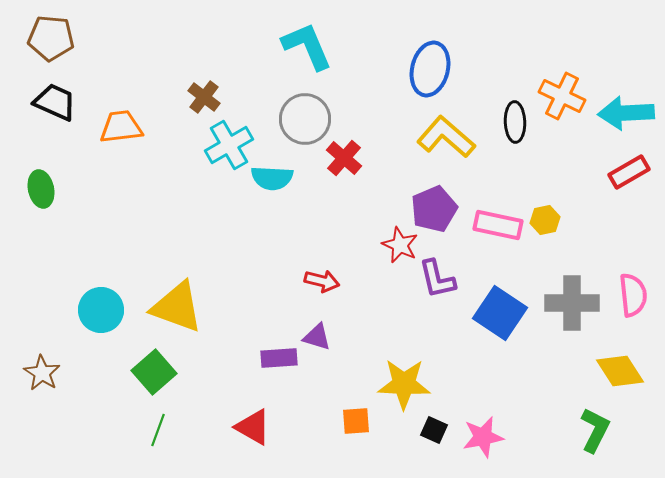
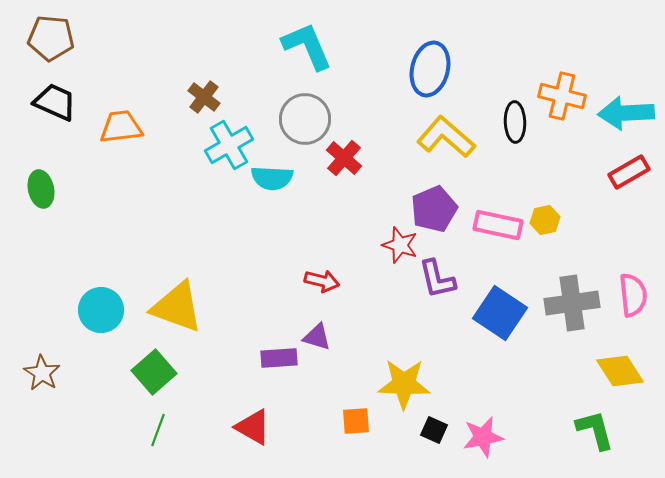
orange cross: rotated 12 degrees counterclockwise
red star: rotated 6 degrees counterclockwise
gray cross: rotated 8 degrees counterclockwise
green L-shape: rotated 42 degrees counterclockwise
